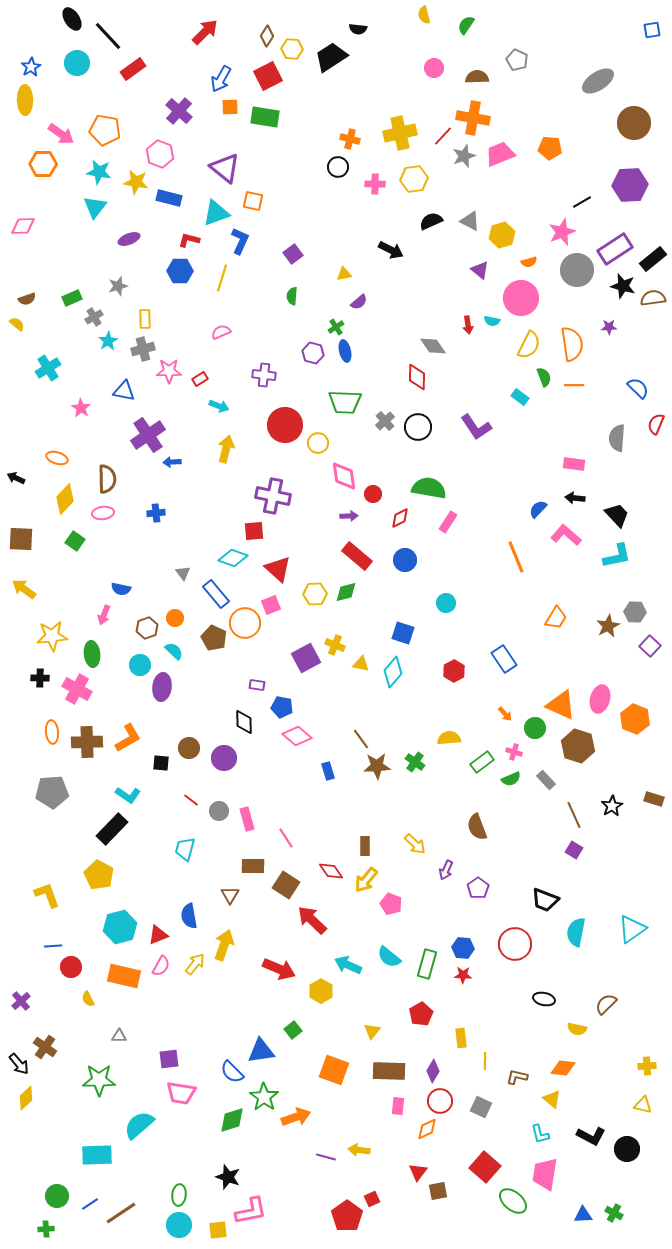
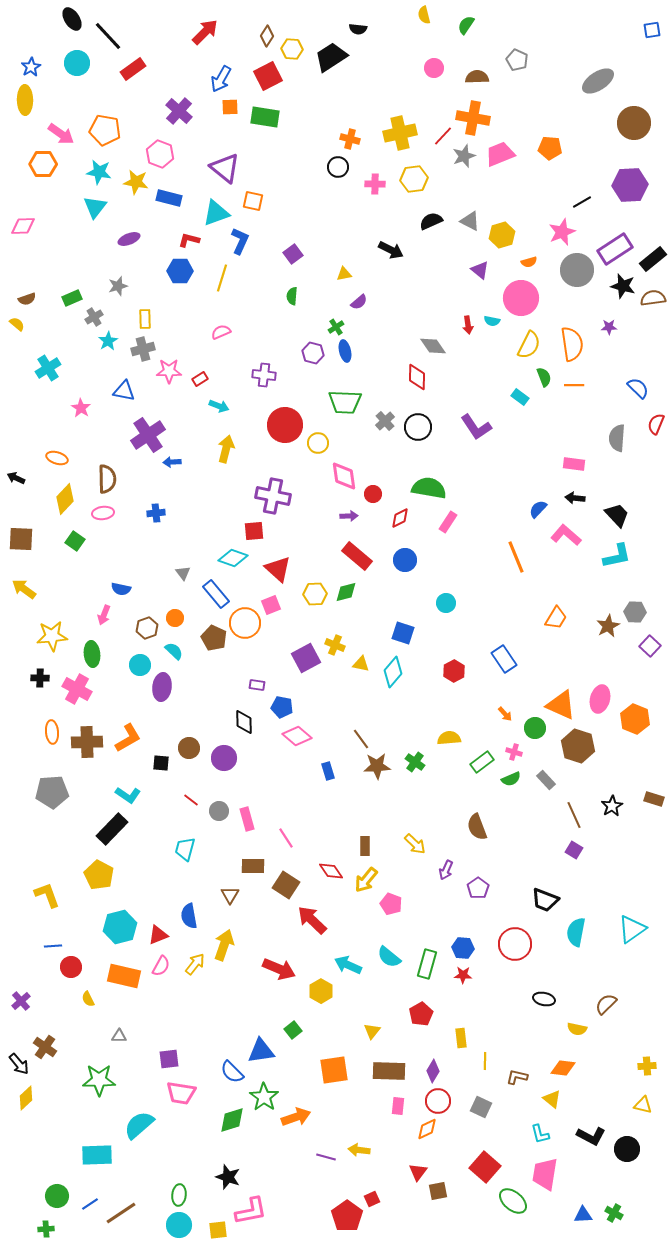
orange square at (334, 1070): rotated 28 degrees counterclockwise
red circle at (440, 1101): moved 2 px left
